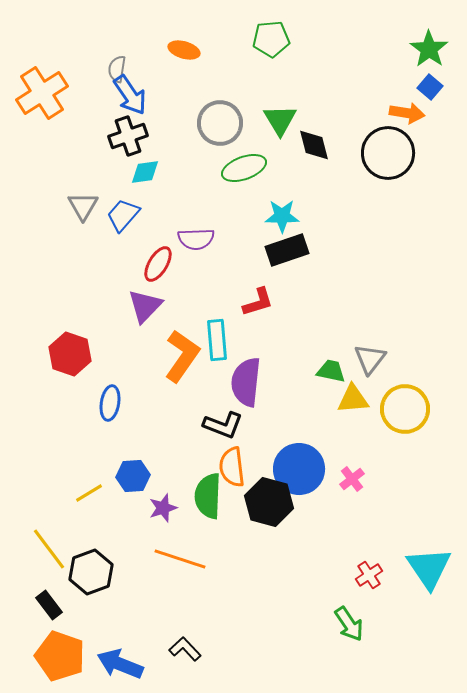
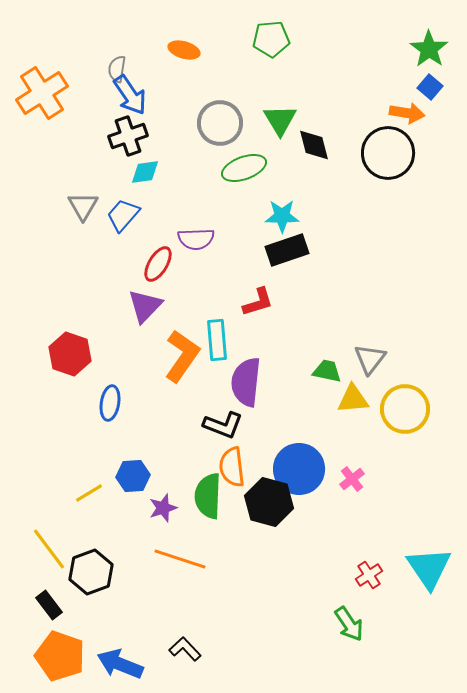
green trapezoid at (331, 371): moved 4 px left
